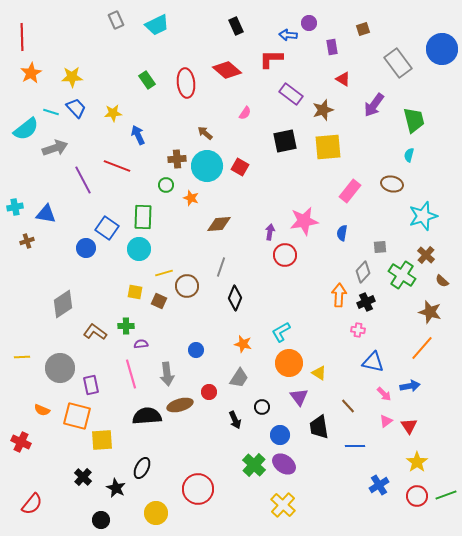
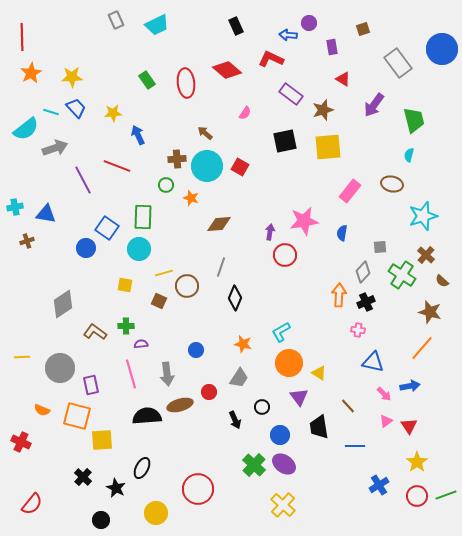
red L-shape at (271, 59): rotated 25 degrees clockwise
yellow square at (135, 292): moved 10 px left, 7 px up
